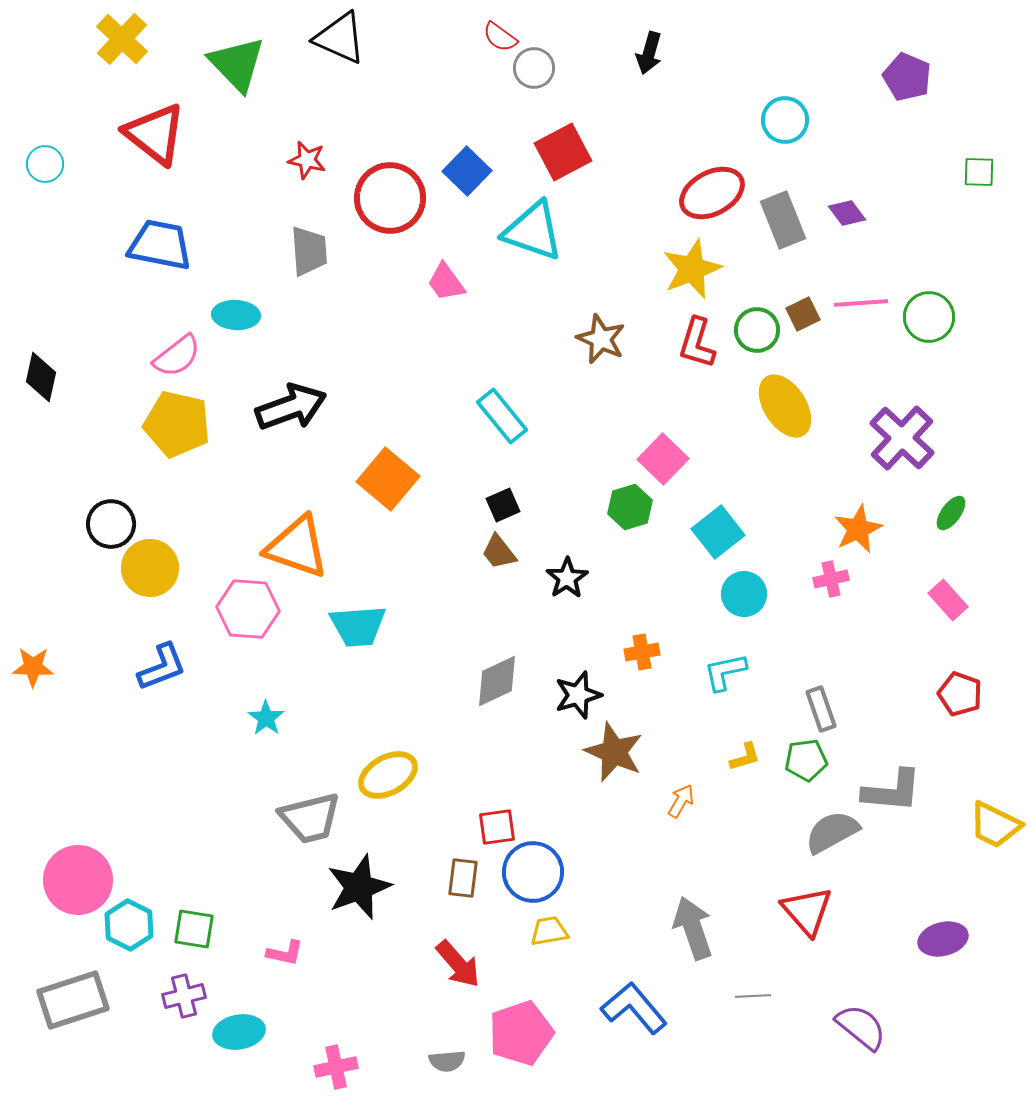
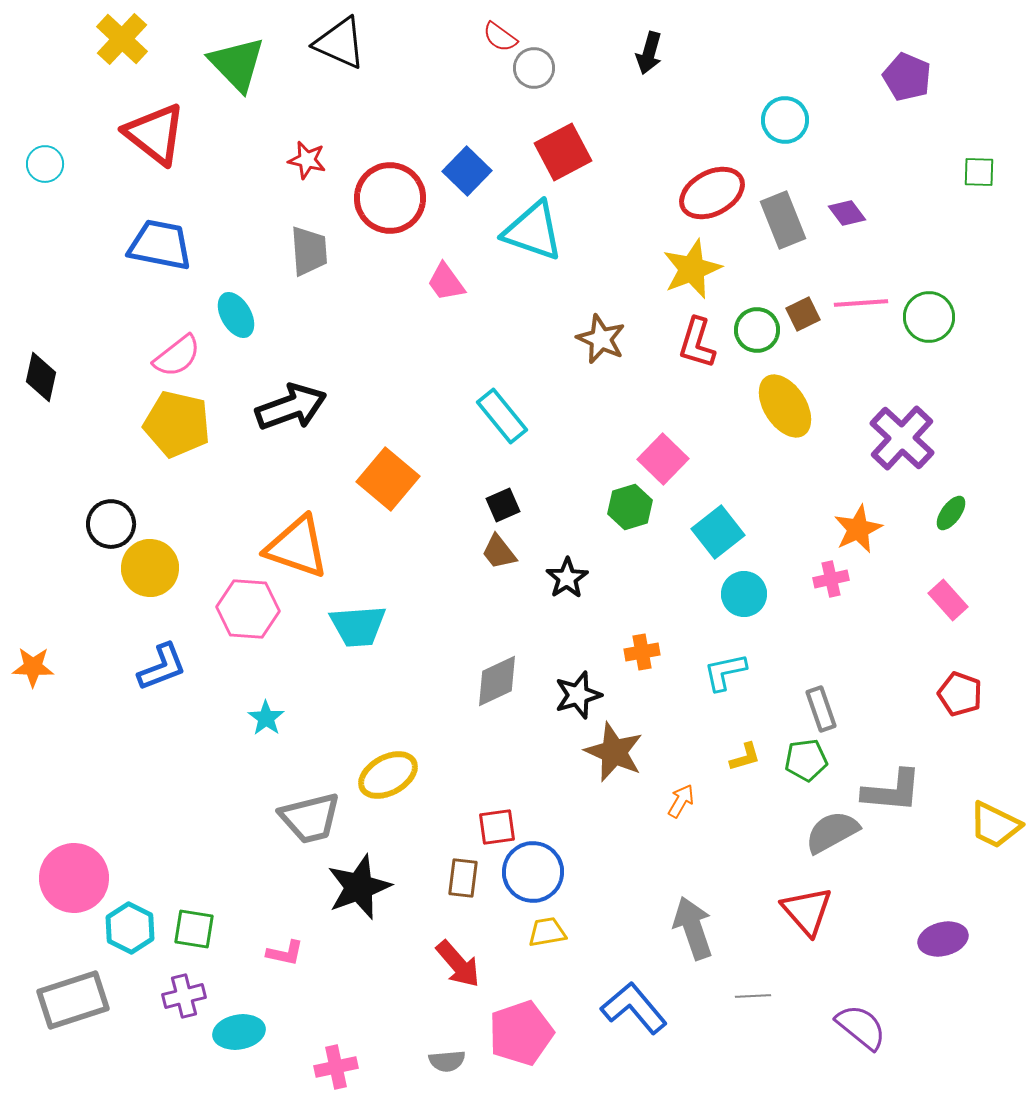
black triangle at (340, 38): moved 5 px down
cyan ellipse at (236, 315): rotated 57 degrees clockwise
pink circle at (78, 880): moved 4 px left, 2 px up
cyan hexagon at (129, 925): moved 1 px right, 3 px down
yellow trapezoid at (549, 931): moved 2 px left, 1 px down
